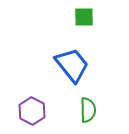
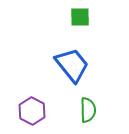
green square: moved 4 px left
